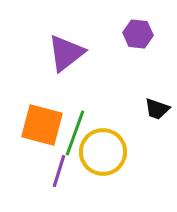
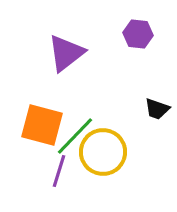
green line: moved 3 px down; rotated 24 degrees clockwise
